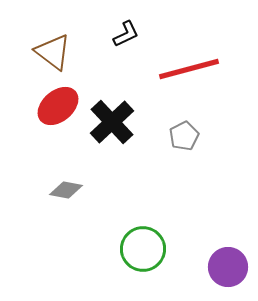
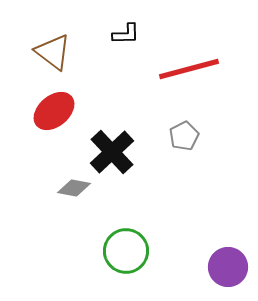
black L-shape: rotated 24 degrees clockwise
red ellipse: moved 4 px left, 5 px down
black cross: moved 30 px down
gray diamond: moved 8 px right, 2 px up
green circle: moved 17 px left, 2 px down
